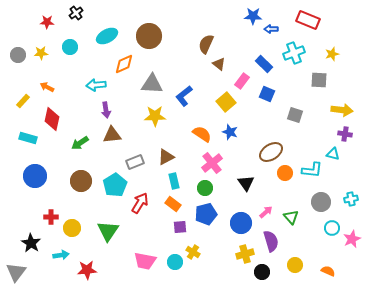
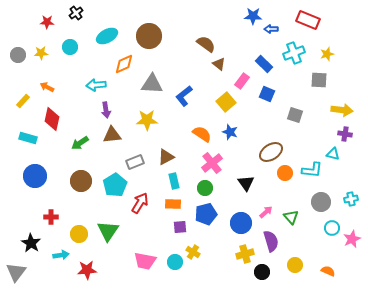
brown semicircle at (206, 44): rotated 102 degrees clockwise
yellow star at (332, 54): moved 5 px left
yellow star at (155, 116): moved 8 px left, 4 px down
orange rectangle at (173, 204): rotated 35 degrees counterclockwise
yellow circle at (72, 228): moved 7 px right, 6 px down
